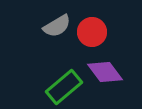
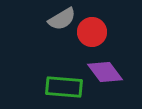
gray semicircle: moved 5 px right, 7 px up
green rectangle: rotated 45 degrees clockwise
